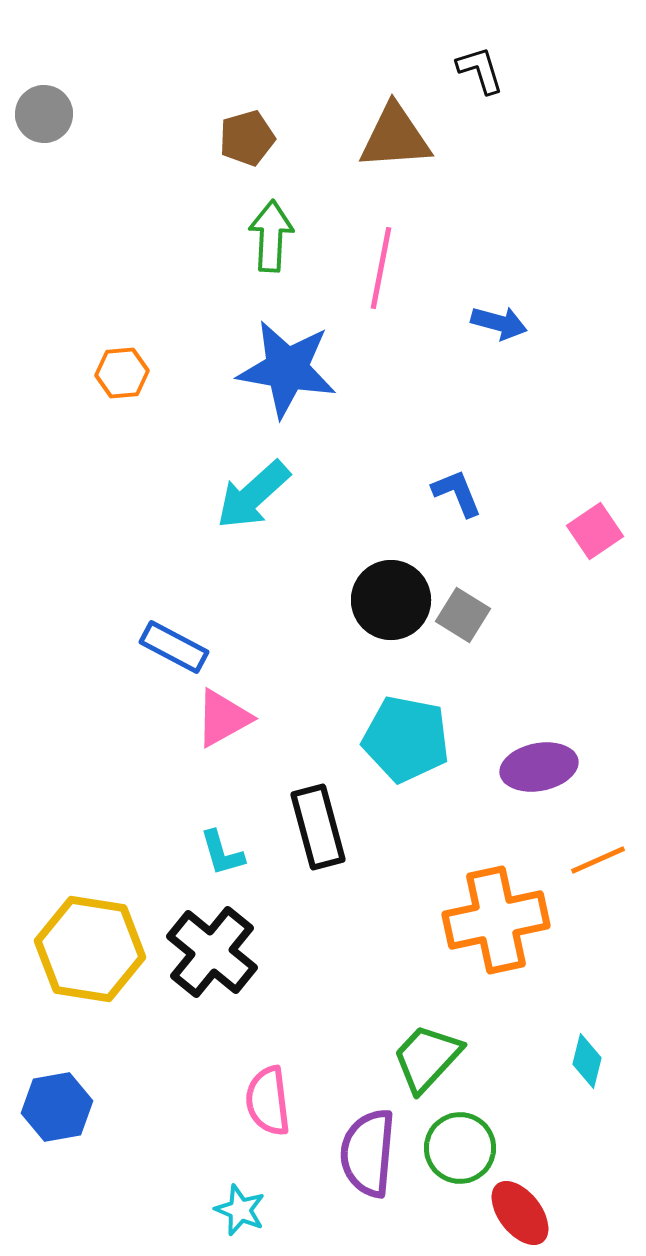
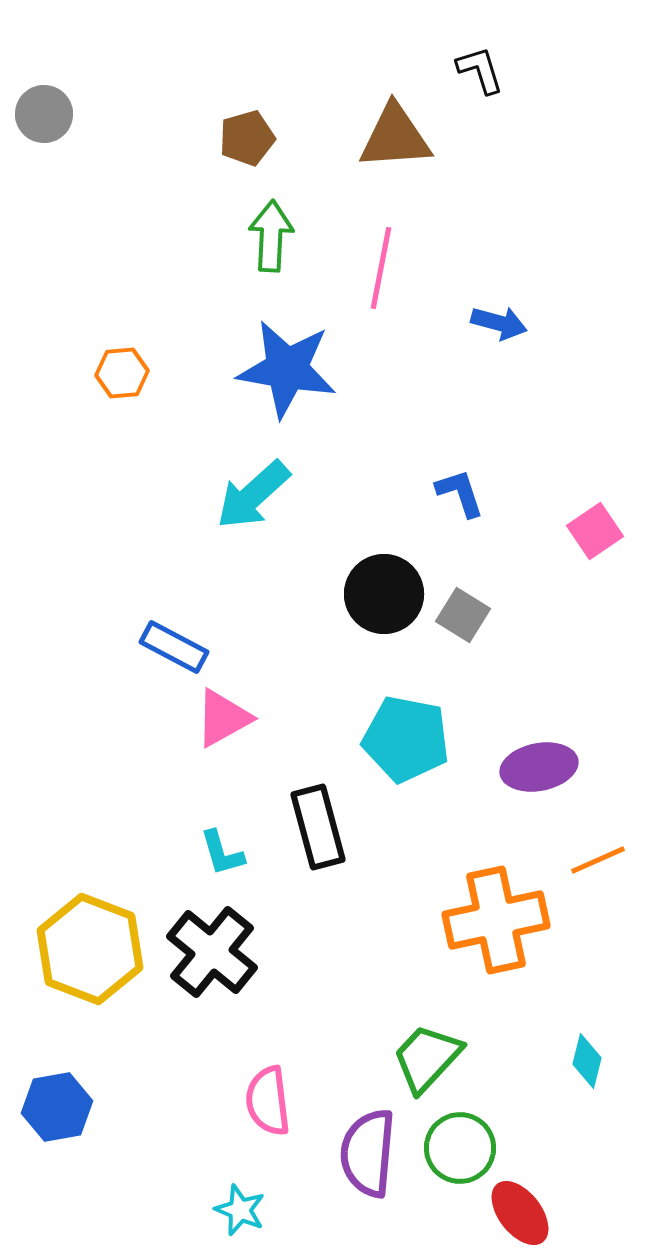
blue L-shape: moved 3 px right; rotated 4 degrees clockwise
black circle: moved 7 px left, 6 px up
yellow hexagon: rotated 12 degrees clockwise
